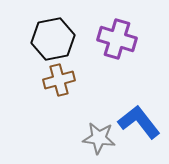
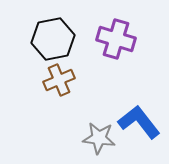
purple cross: moved 1 px left
brown cross: rotated 8 degrees counterclockwise
